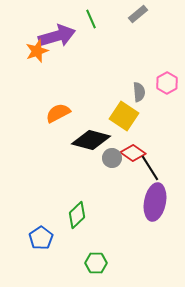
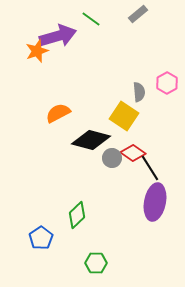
green line: rotated 30 degrees counterclockwise
purple arrow: moved 1 px right
